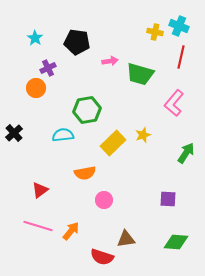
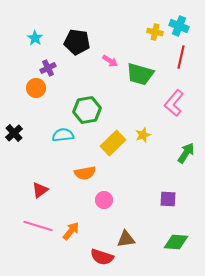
pink arrow: rotated 42 degrees clockwise
